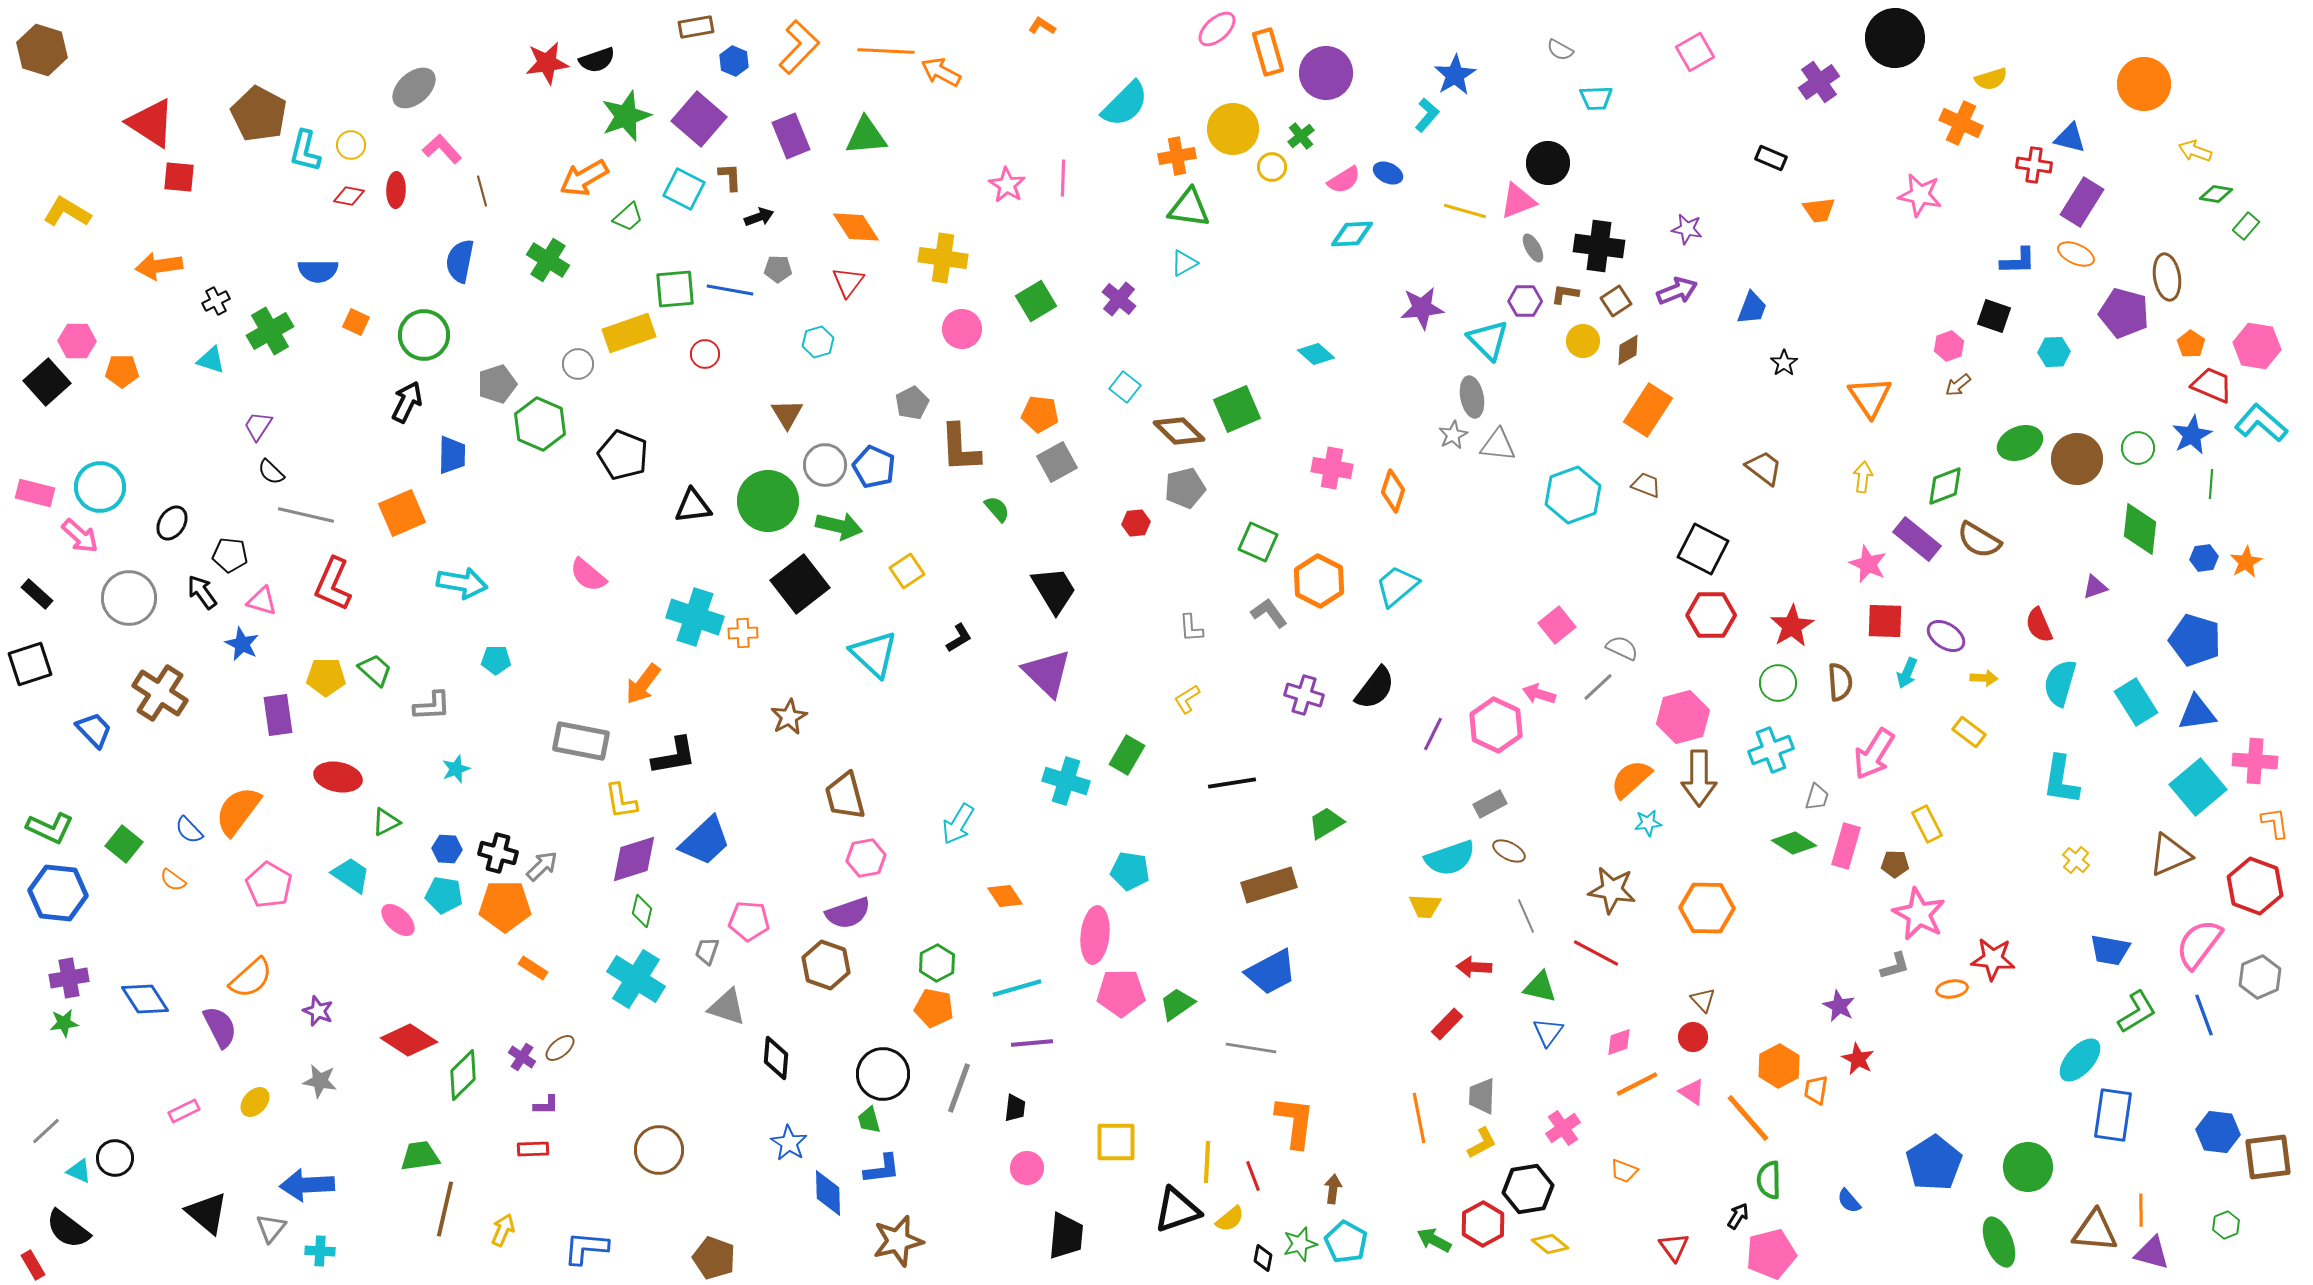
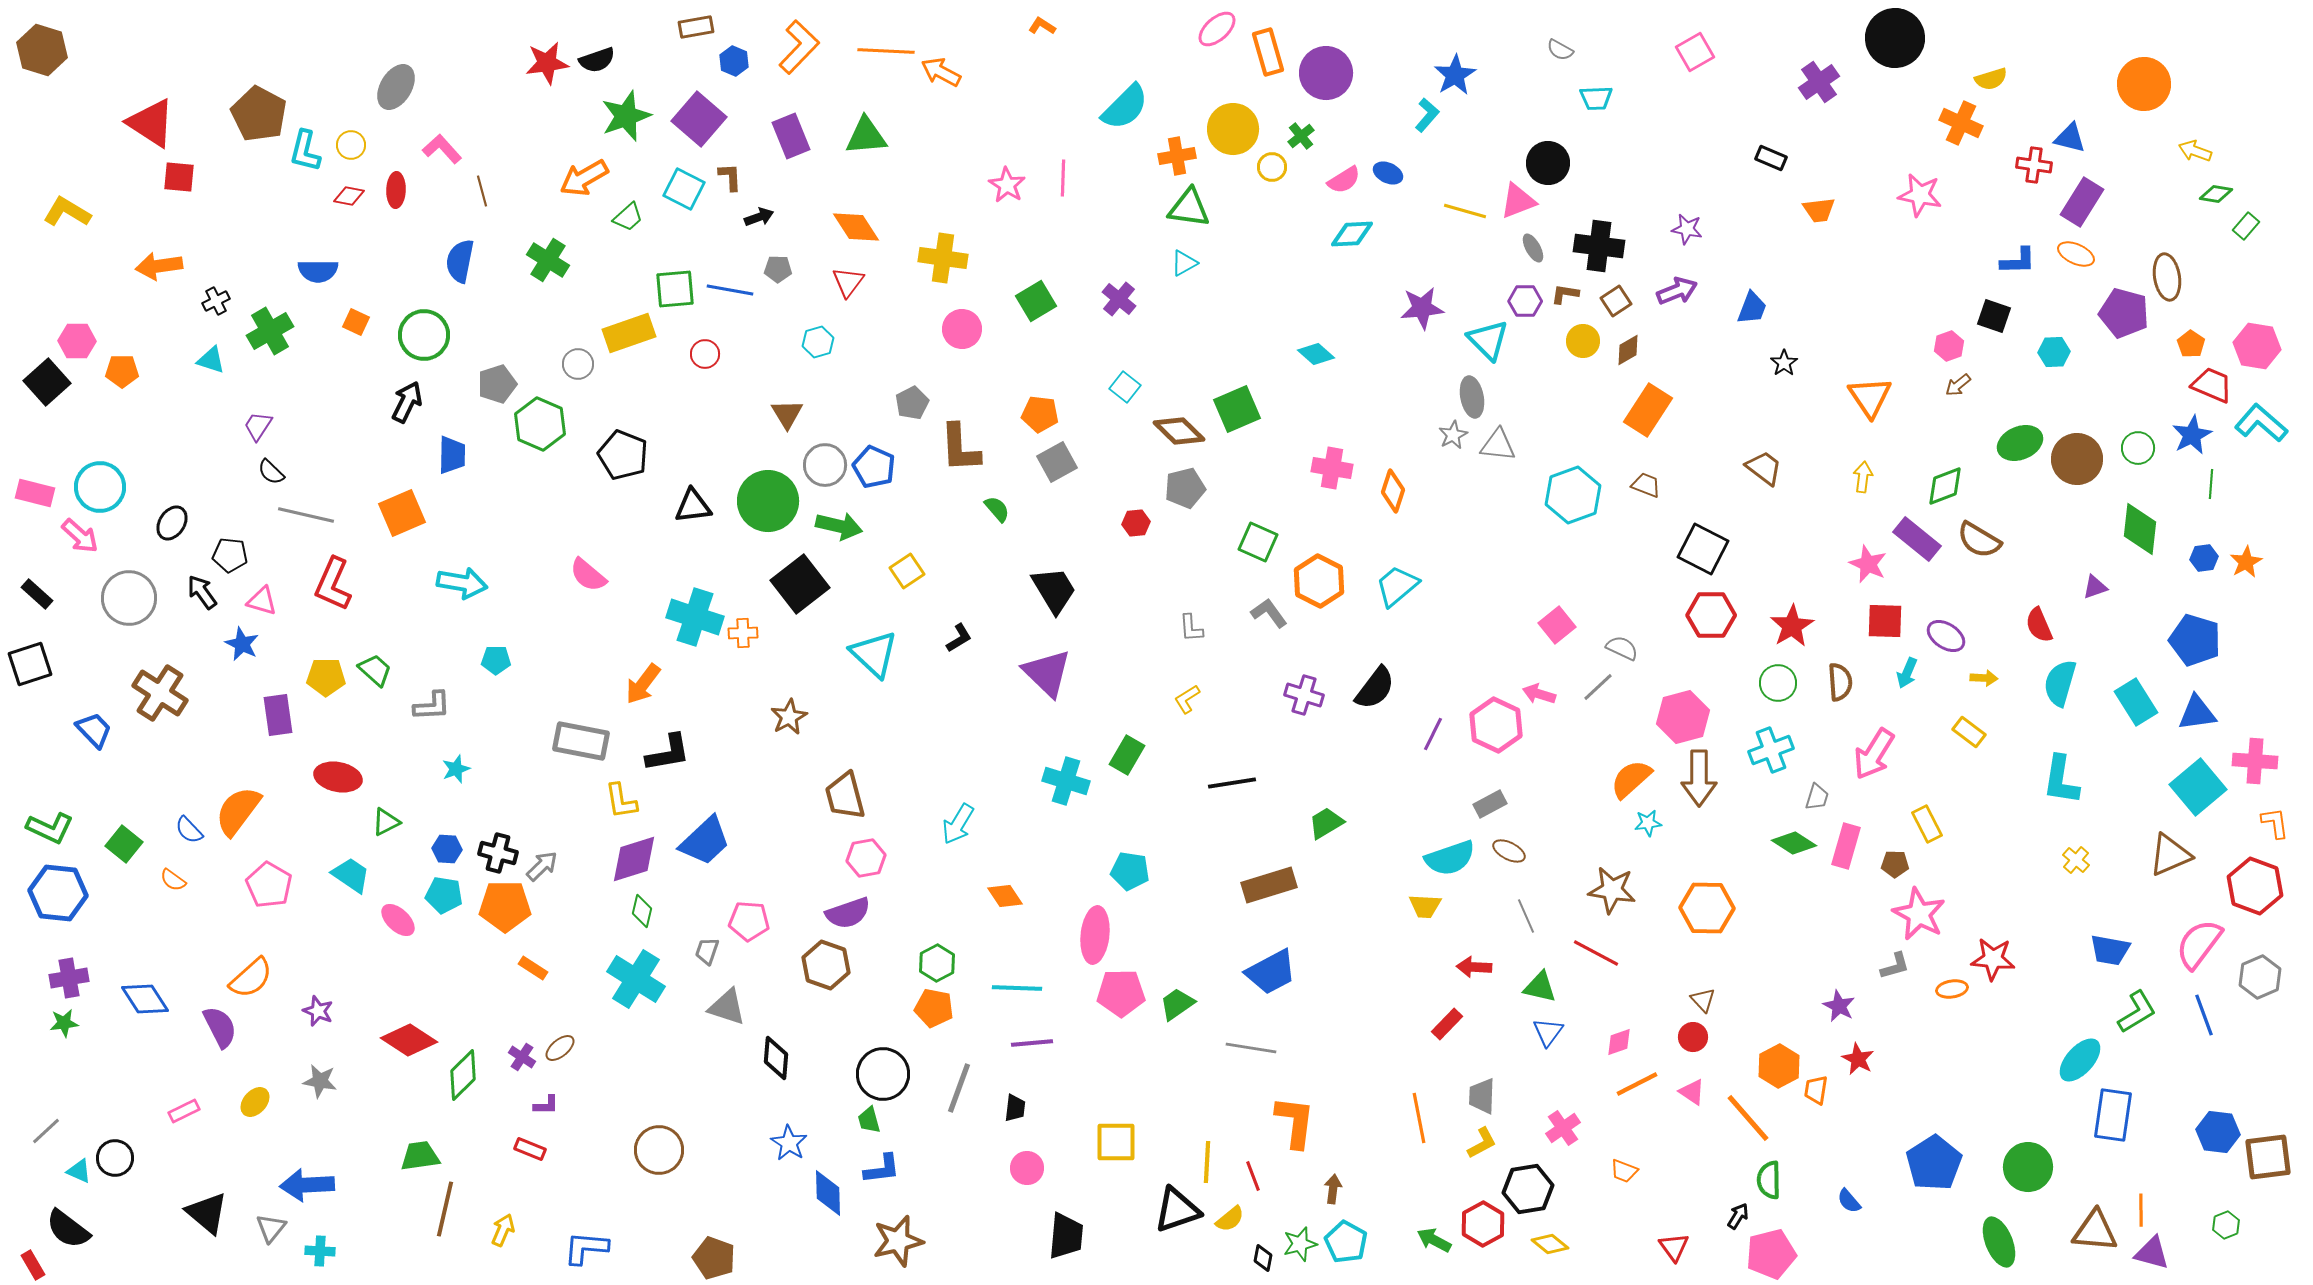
gray ellipse at (414, 88): moved 18 px left, 1 px up; rotated 18 degrees counterclockwise
cyan semicircle at (1125, 104): moved 3 px down
black L-shape at (674, 756): moved 6 px left, 3 px up
cyan line at (1017, 988): rotated 18 degrees clockwise
red rectangle at (533, 1149): moved 3 px left; rotated 24 degrees clockwise
